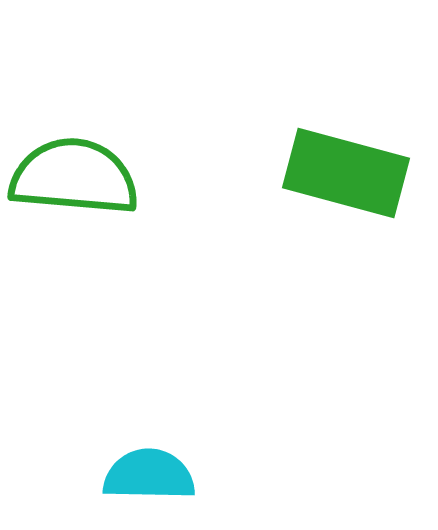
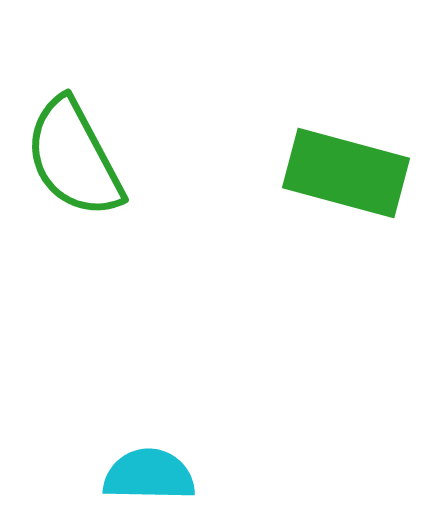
green semicircle: moved 19 px up; rotated 123 degrees counterclockwise
